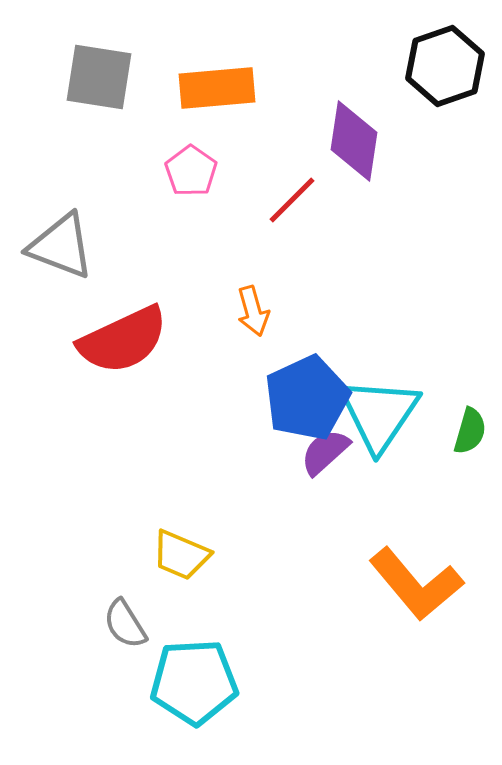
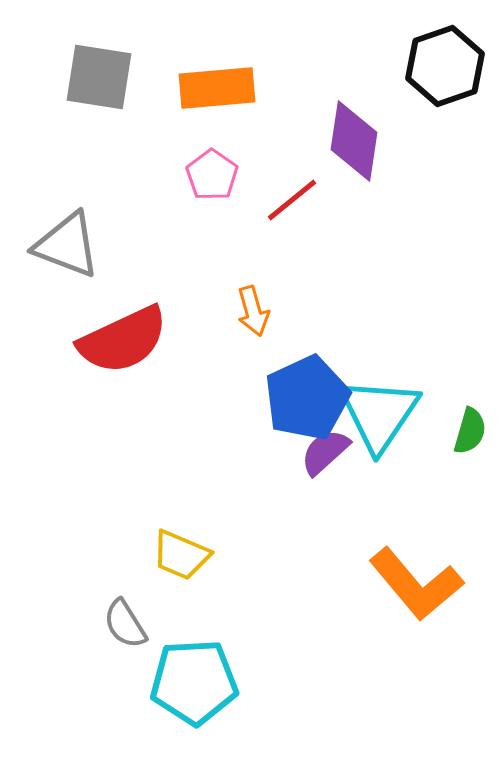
pink pentagon: moved 21 px right, 4 px down
red line: rotated 6 degrees clockwise
gray triangle: moved 6 px right, 1 px up
